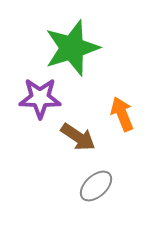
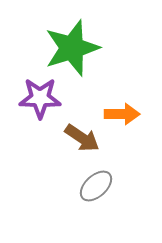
orange arrow: rotated 112 degrees clockwise
brown arrow: moved 4 px right, 1 px down
